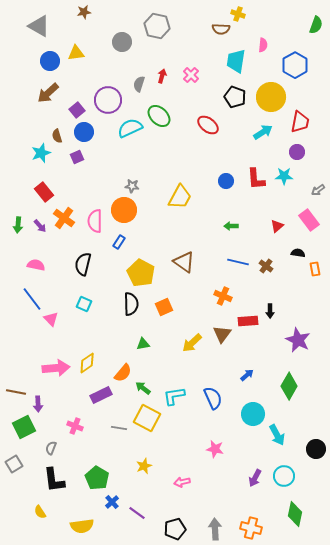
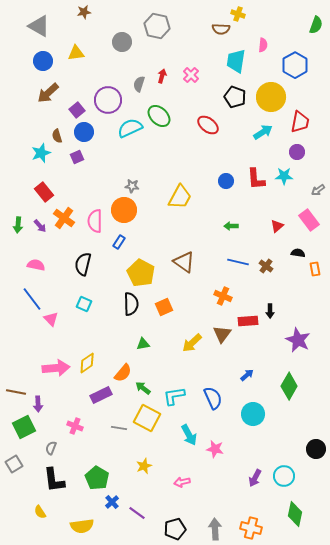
blue circle at (50, 61): moved 7 px left
cyan arrow at (277, 435): moved 88 px left
